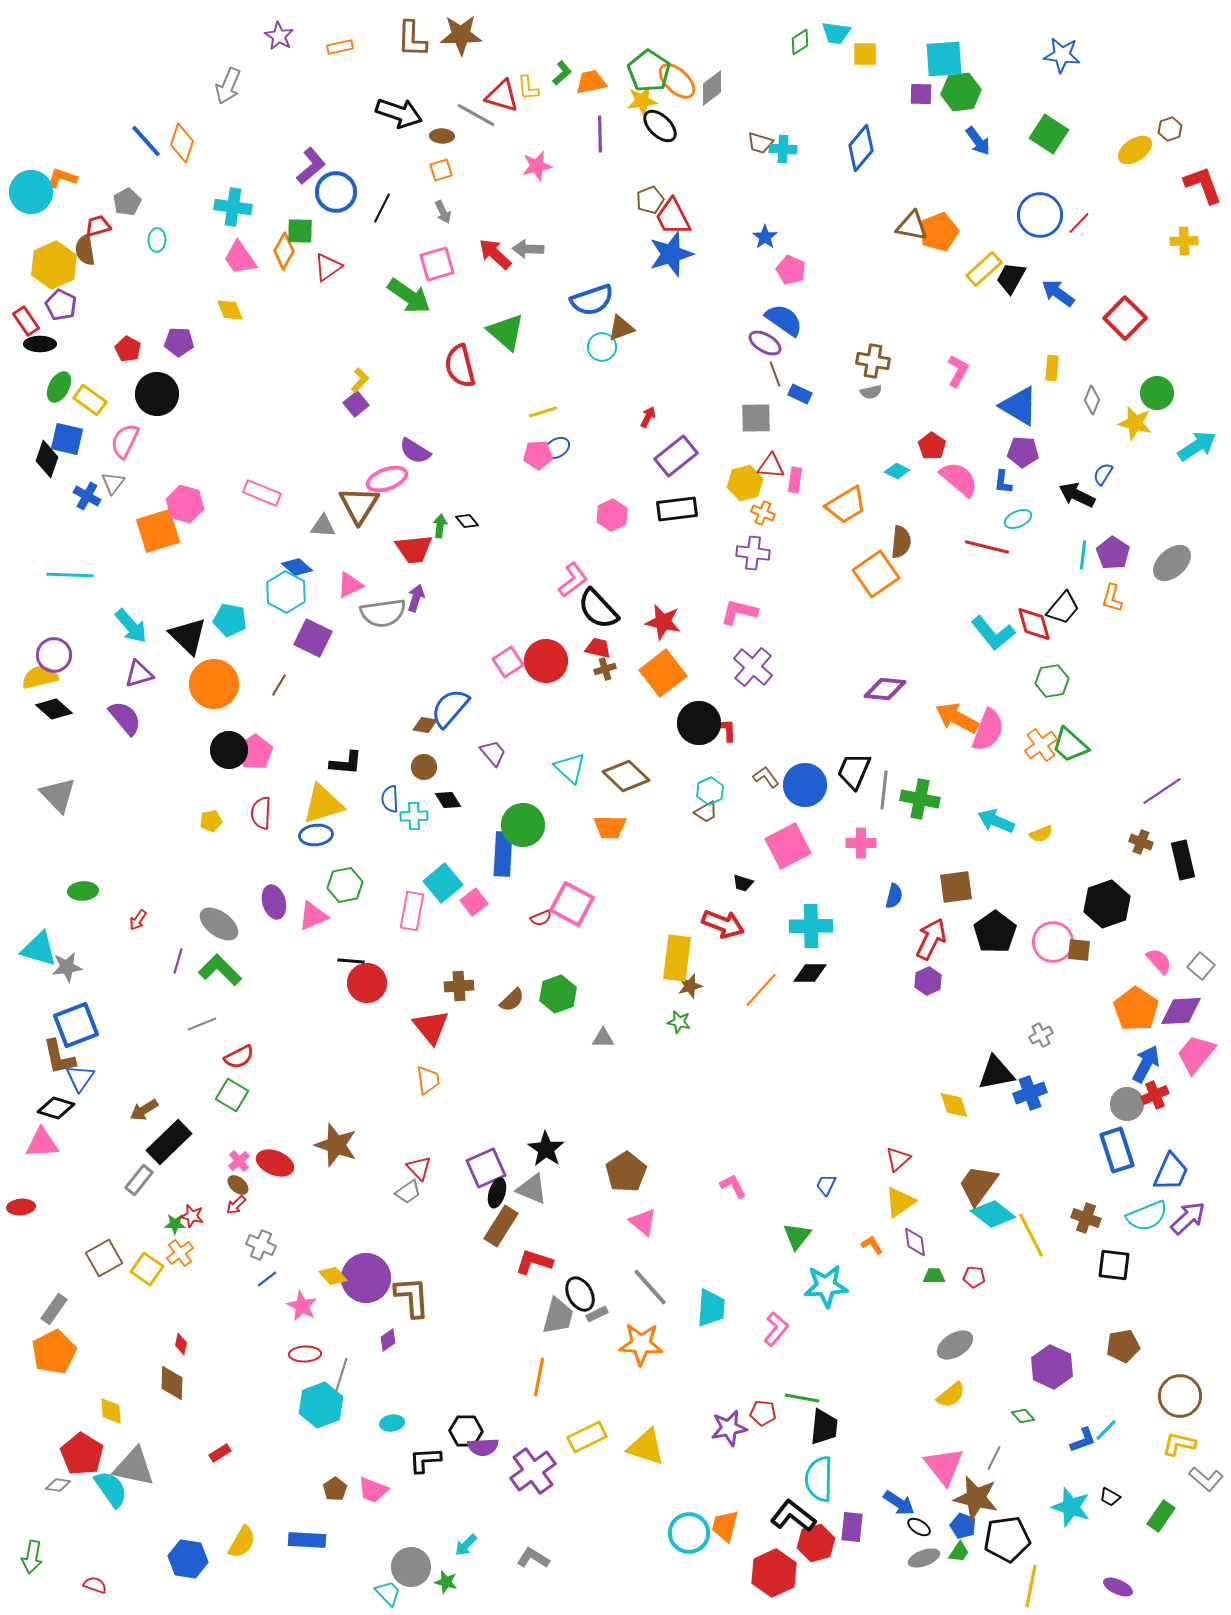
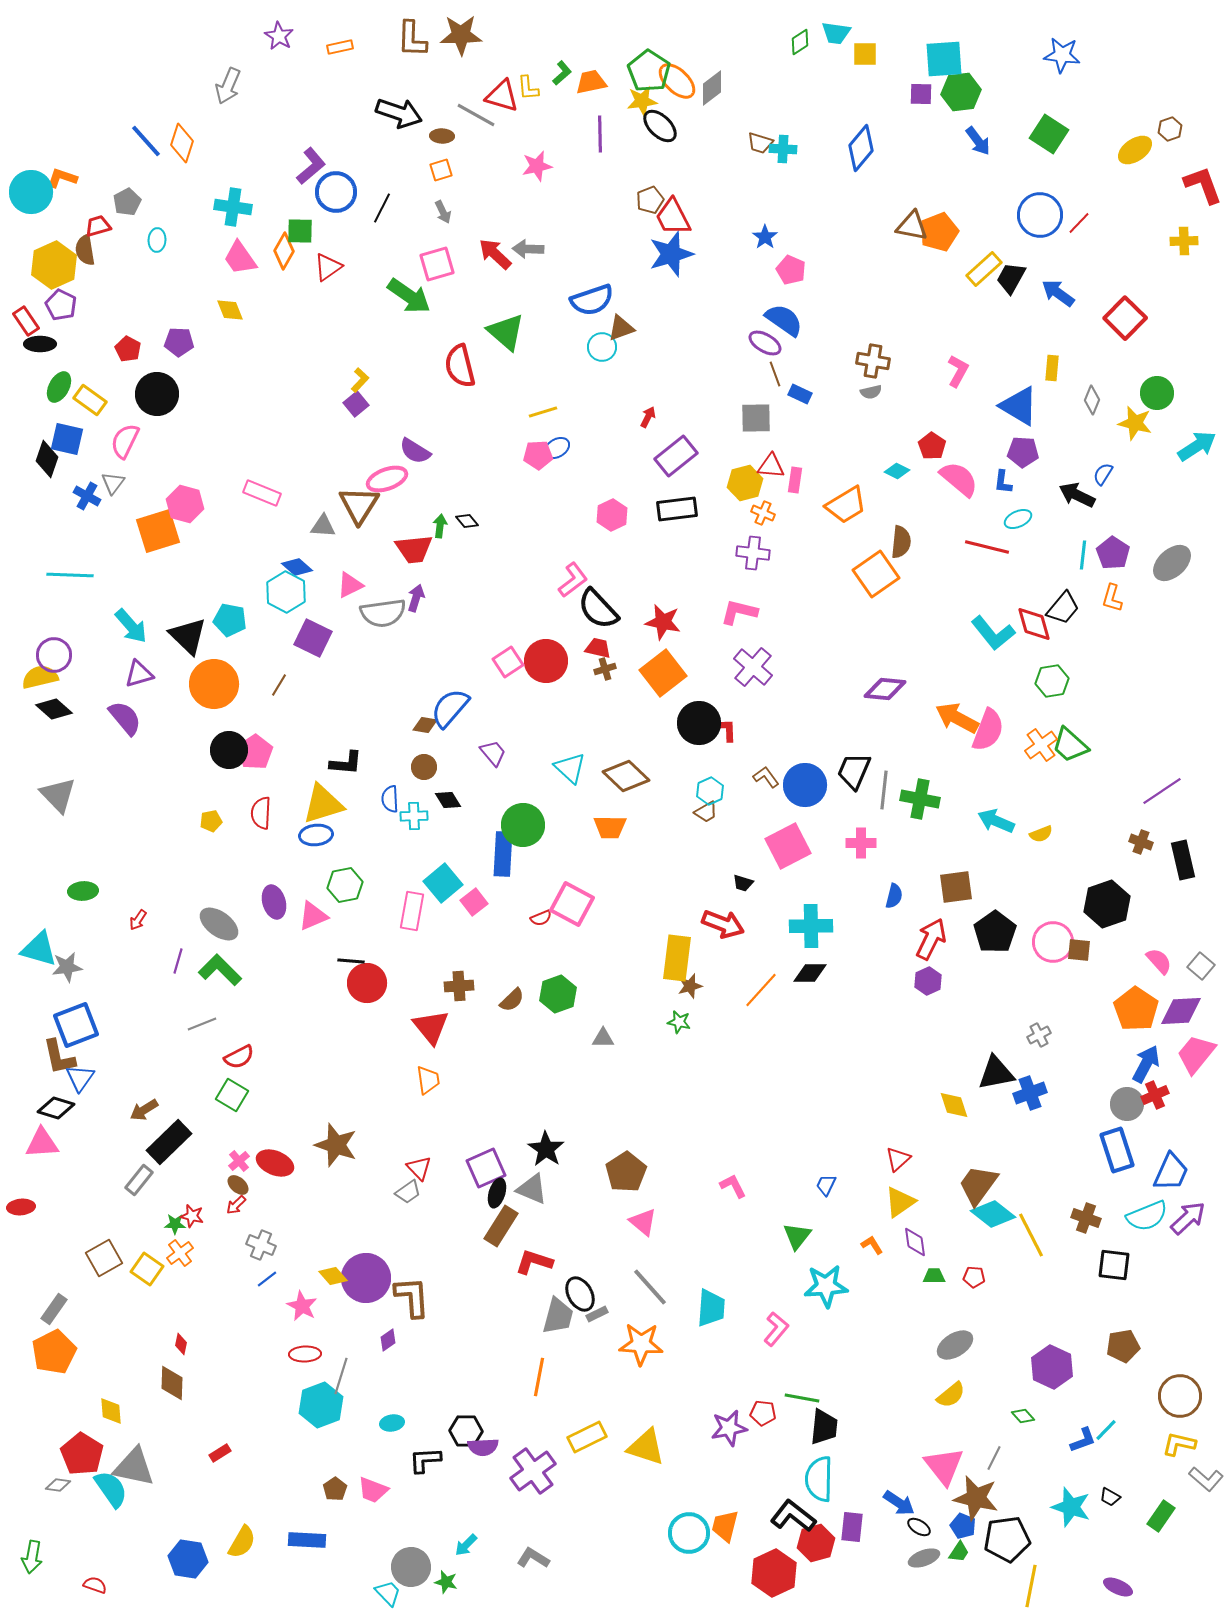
gray cross at (1041, 1035): moved 2 px left
